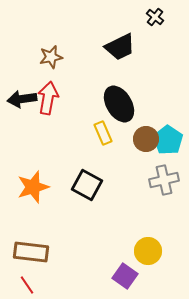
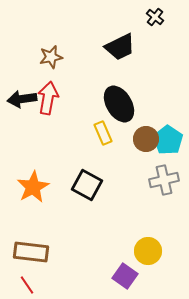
orange star: rotated 12 degrees counterclockwise
